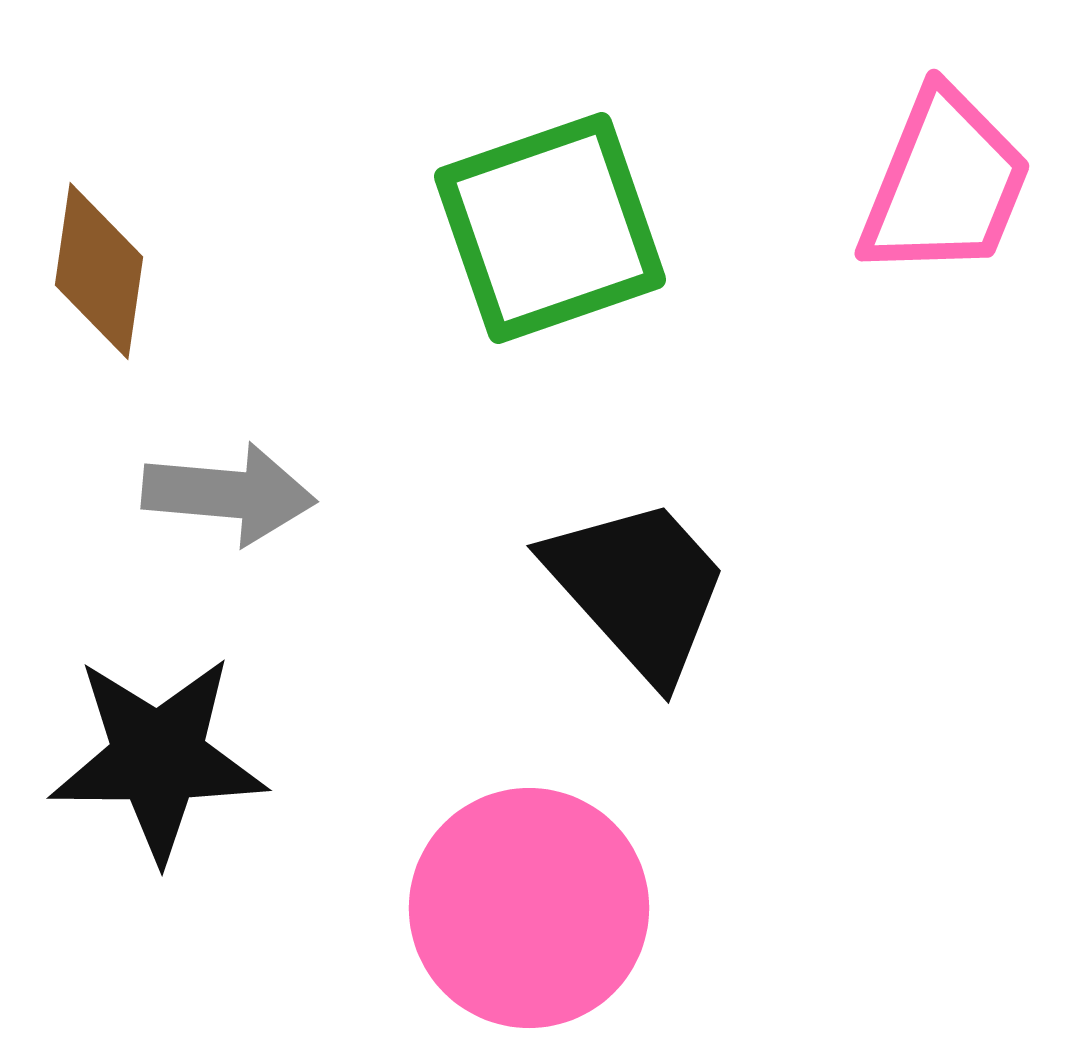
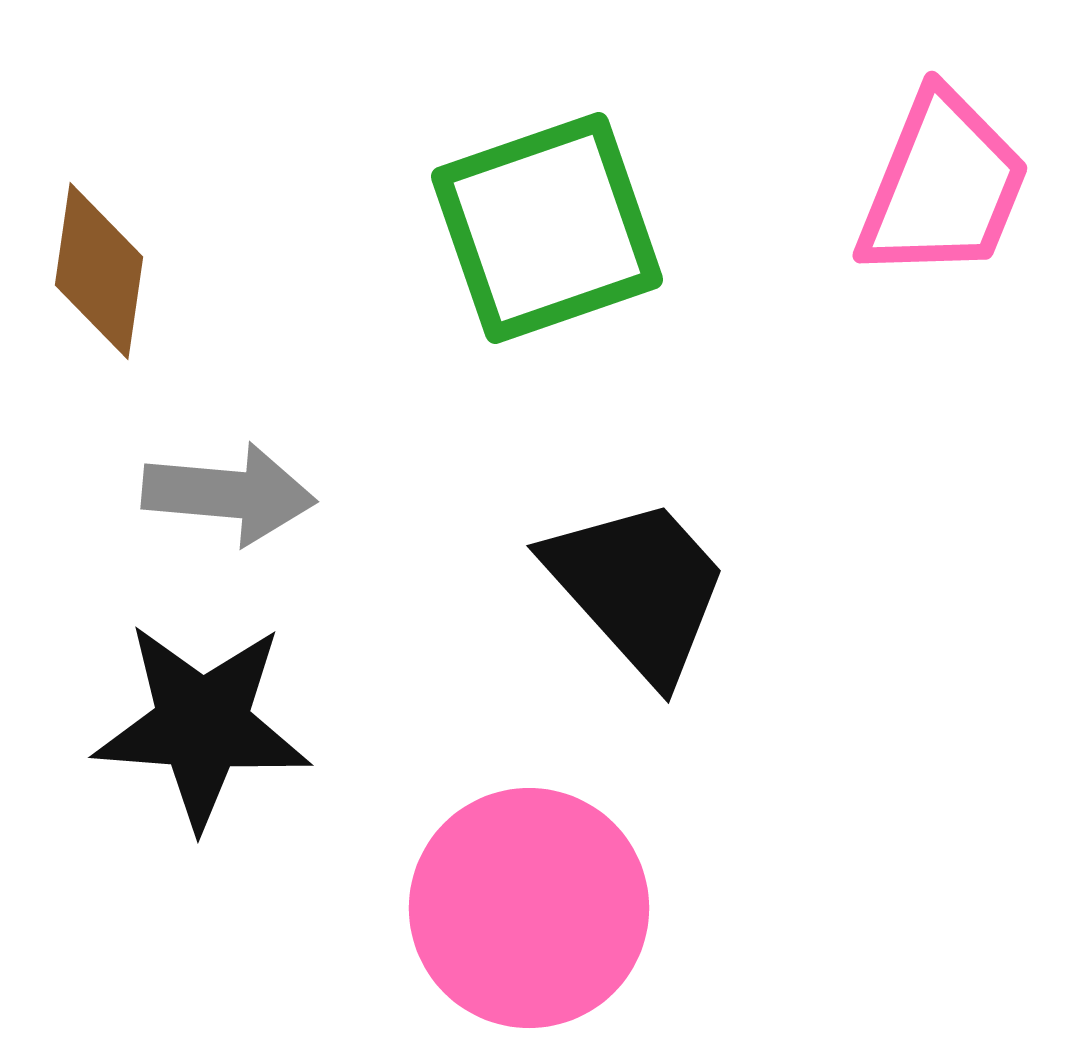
pink trapezoid: moved 2 px left, 2 px down
green square: moved 3 px left
black star: moved 44 px right, 33 px up; rotated 4 degrees clockwise
